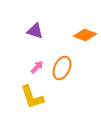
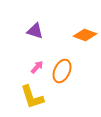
orange ellipse: moved 3 px down
